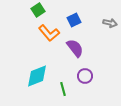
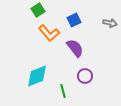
green line: moved 2 px down
